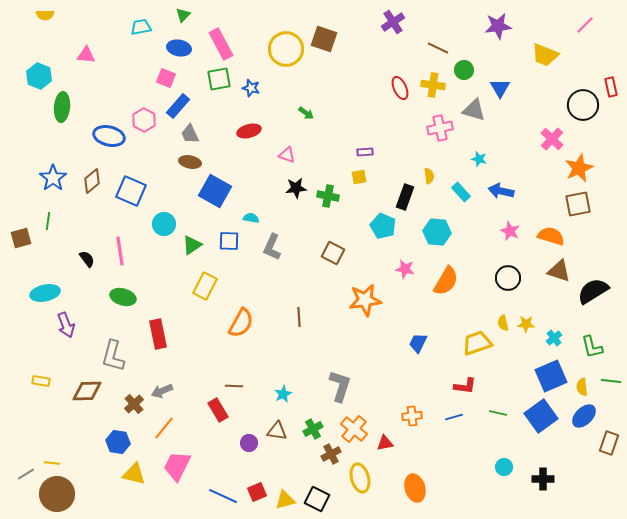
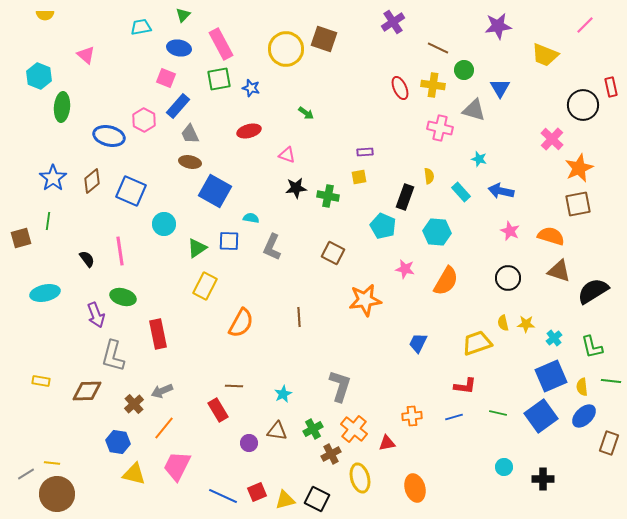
pink triangle at (86, 55): rotated 36 degrees clockwise
pink cross at (440, 128): rotated 25 degrees clockwise
green triangle at (192, 245): moved 5 px right, 3 px down
purple arrow at (66, 325): moved 30 px right, 10 px up
red triangle at (385, 443): moved 2 px right
